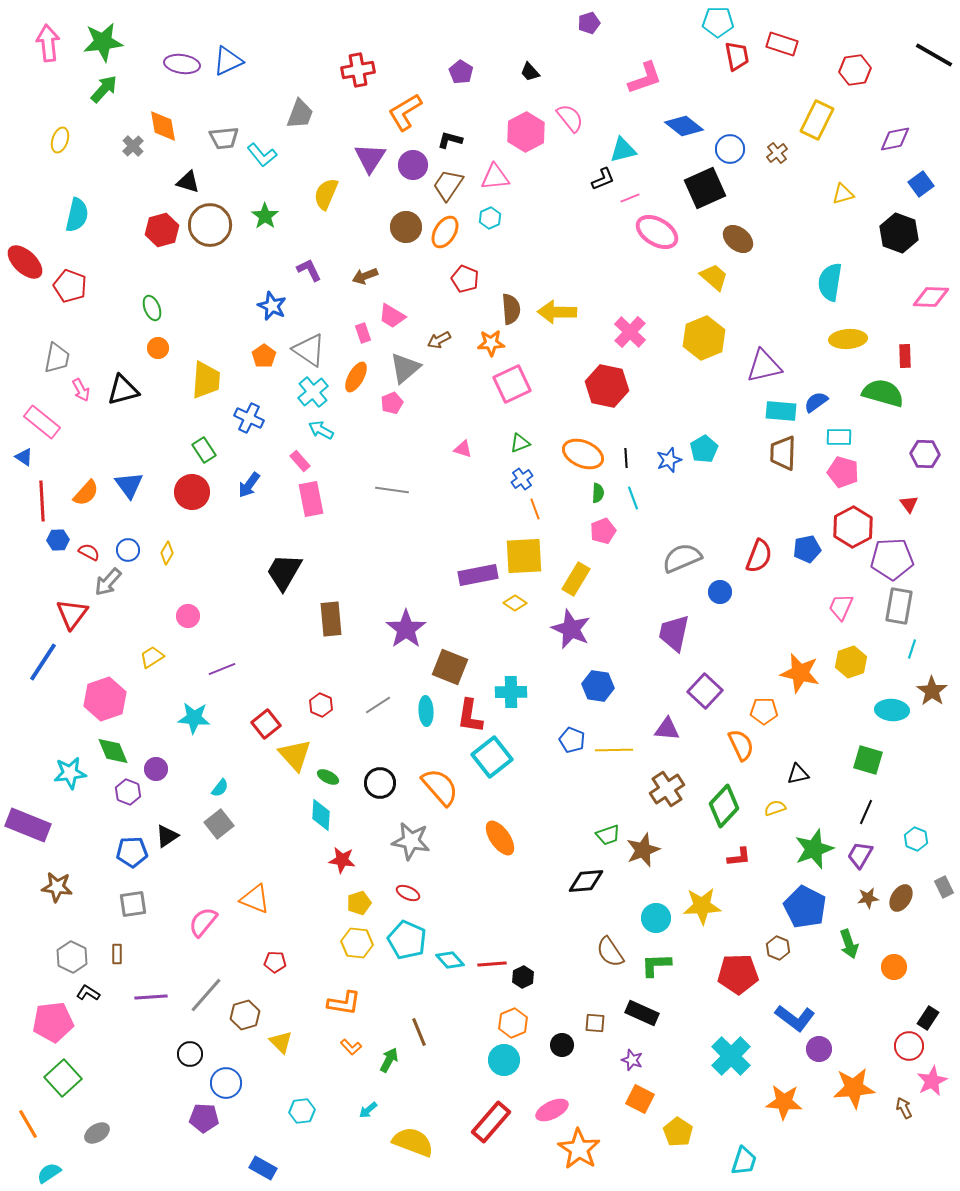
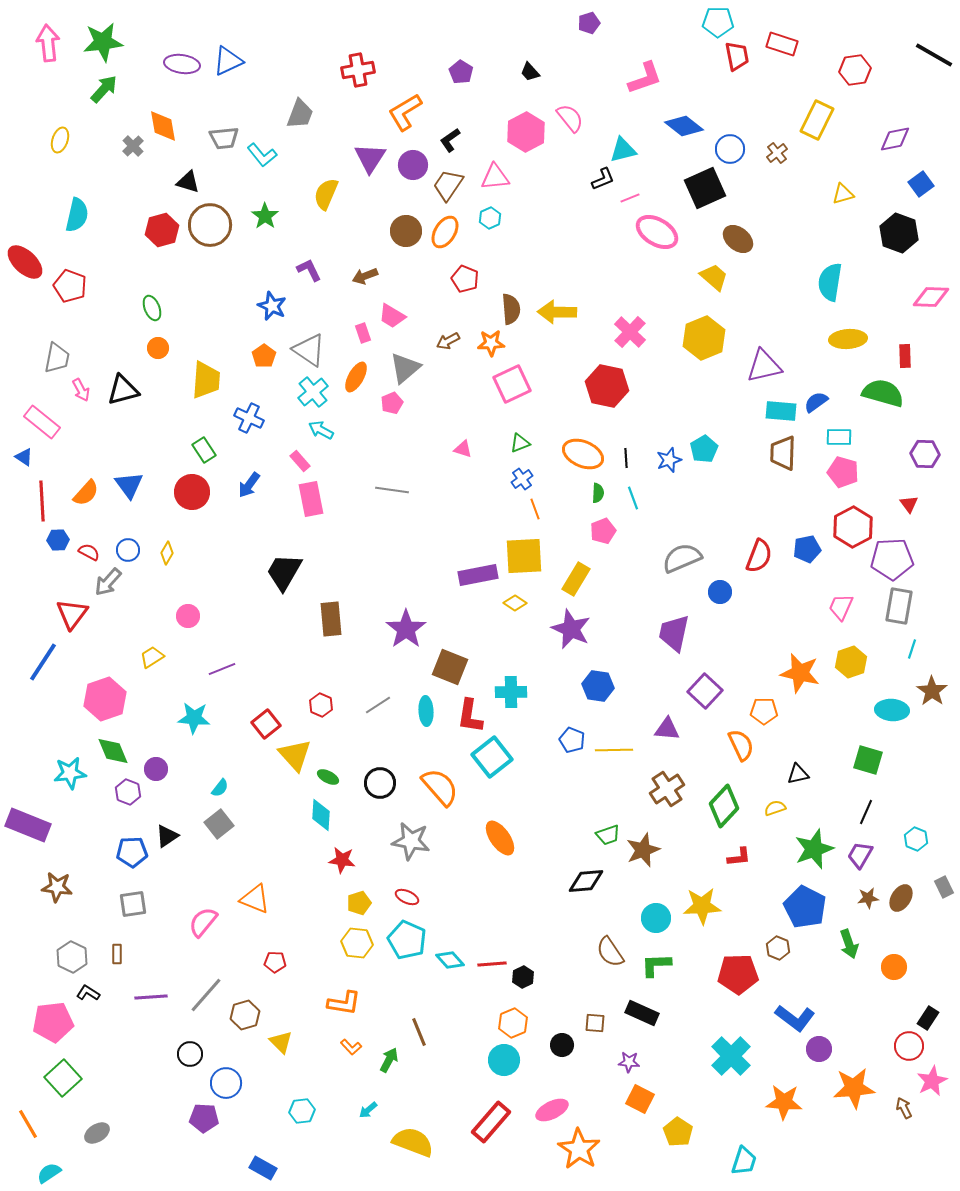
black L-shape at (450, 140): rotated 50 degrees counterclockwise
brown circle at (406, 227): moved 4 px down
brown arrow at (439, 340): moved 9 px right, 1 px down
red ellipse at (408, 893): moved 1 px left, 4 px down
purple star at (632, 1060): moved 3 px left, 2 px down; rotated 15 degrees counterclockwise
